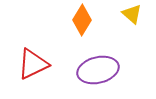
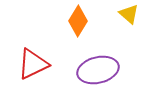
yellow triangle: moved 3 px left
orange diamond: moved 4 px left, 1 px down
